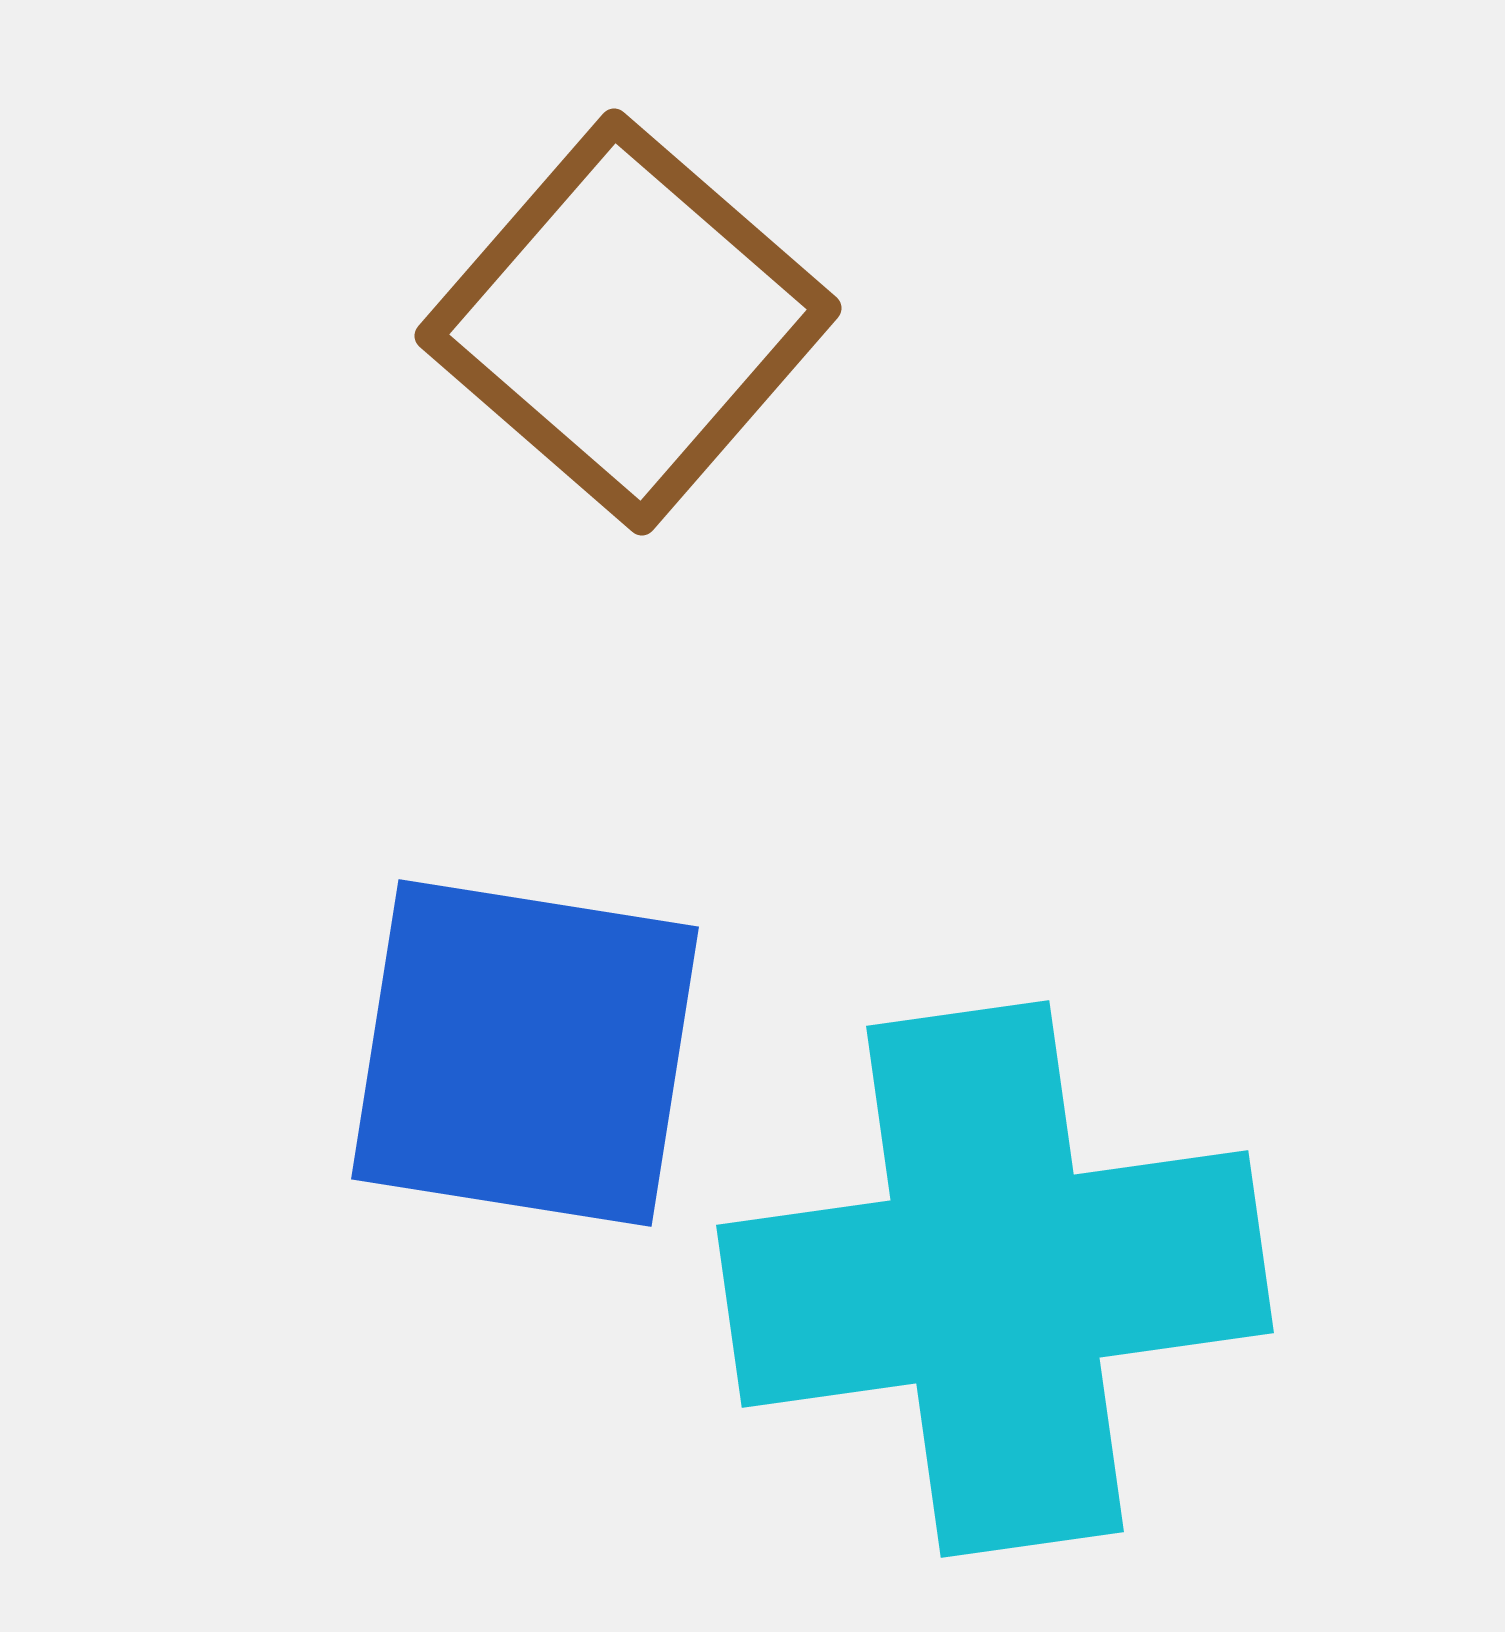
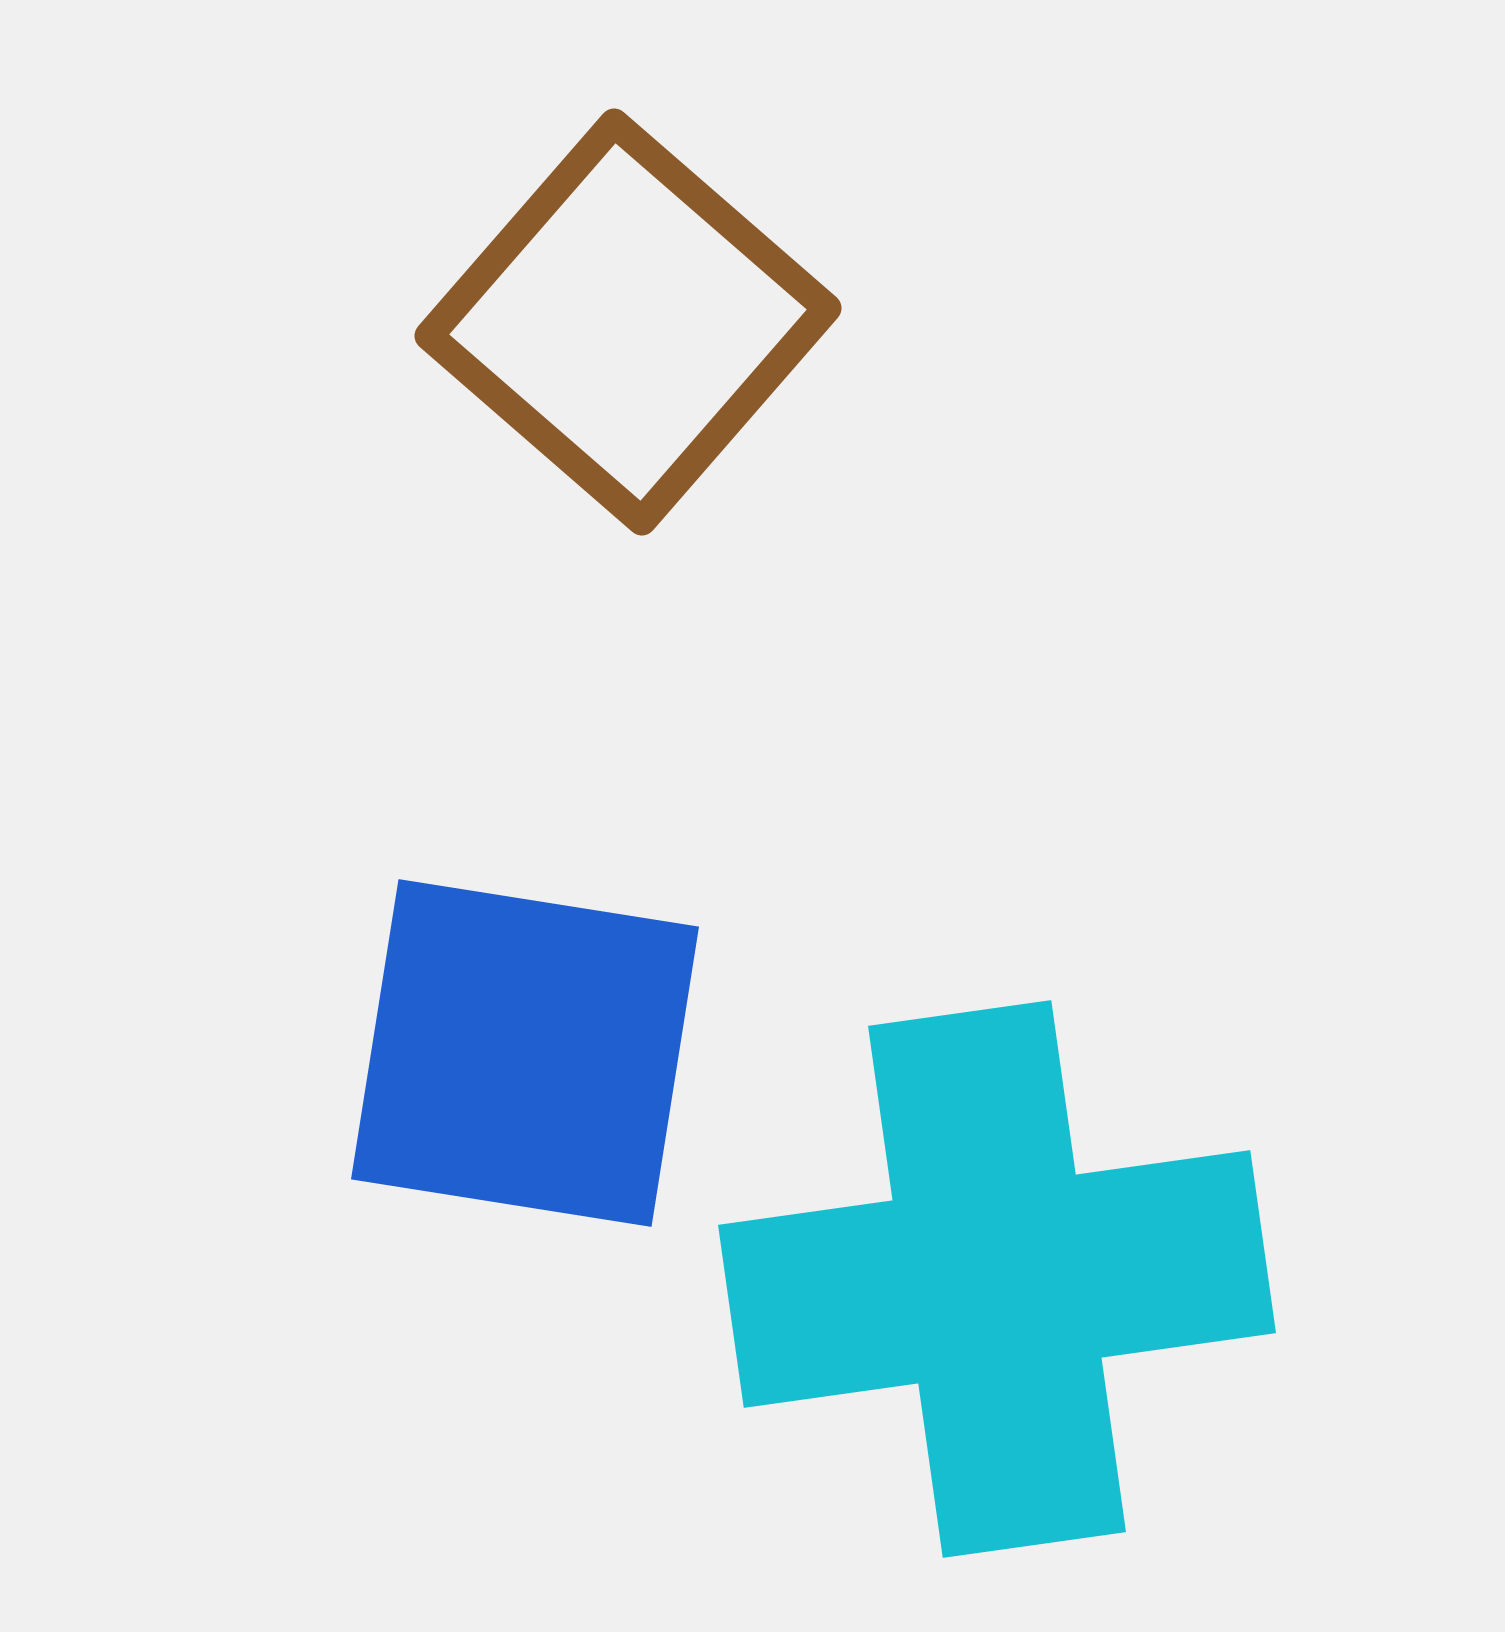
cyan cross: moved 2 px right
